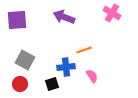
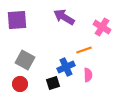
pink cross: moved 10 px left, 14 px down
purple arrow: rotated 10 degrees clockwise
blue cross: rotated 18 degrees counterclockwise
pink semicircle: moved 4 px left, 1 px up; rotated 32 degrees clockwise
black square: moved 1 px right, 1 px up
